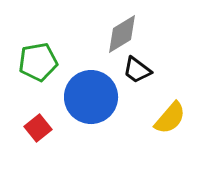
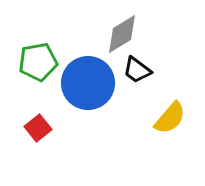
blue circle: moved 3 px left, 14 px up
